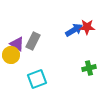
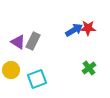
red star: moved 1 px right, 1 px down
purple triangle: moved 1 px right, 2 px up
yellow circle: moved 15 px down
green cross: rotated 24 degrees counterclockwise
